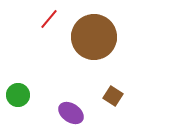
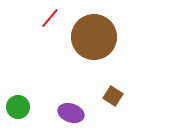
red line: moved 1 px right, 1 px up
green circle: moved 12 px down
purple ellipse: rotated 15 degrees counterclockwise
